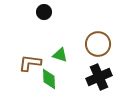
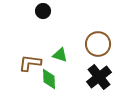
black circle: moved 1 px left, 1 px up
black cross: rotated 15 degrees counterclockwise
